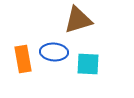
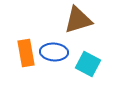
orange rectangle: moved 3 px right, 6 px up
cyan square: rotated 25 degrees clockwise
